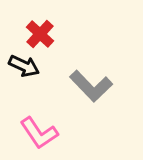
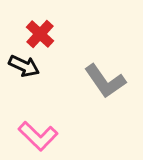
gray L-shape: moved 14 px right, 5 px up; rotated 9 degrees clockwise
pink L-shape: moved 1 px left, 3 px down; rotated 12 degrees counterclockwise
